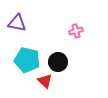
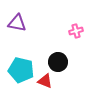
cyan pentagon: moved 6 px left, 10 px down
red triangle: rotated 21 degrees counterclockwise
